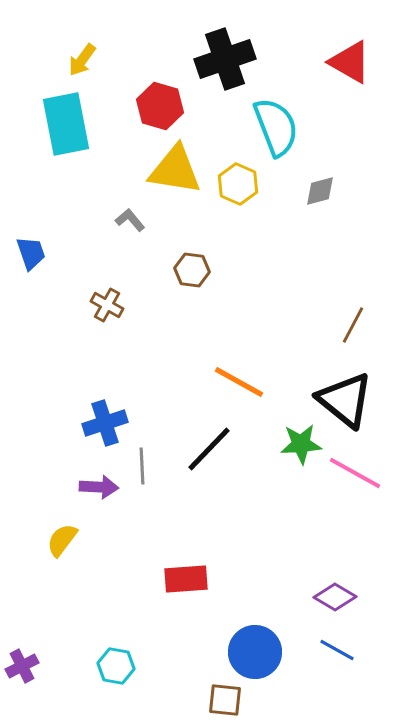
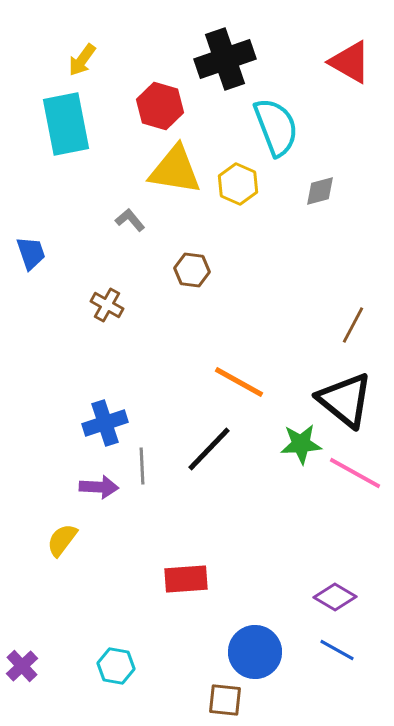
purple cross: rotated 16 degrees counterclockwise
